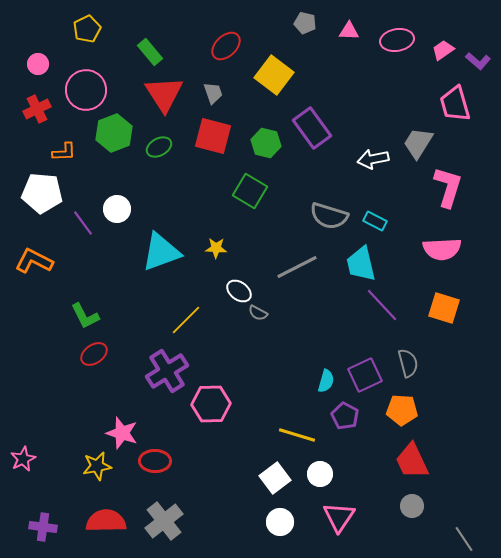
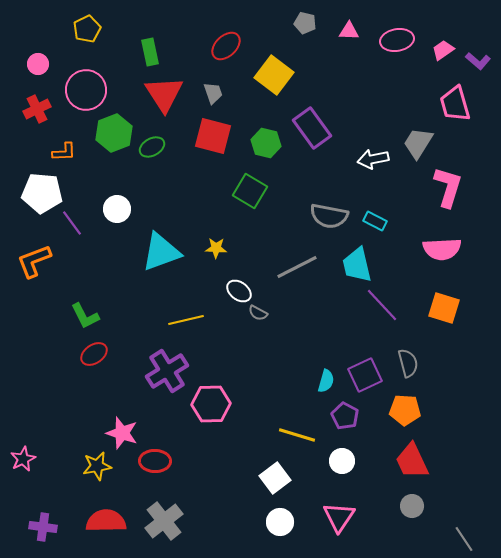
green rectangle at (150, 52): rotated 28 degrees clockwise
green ellipse at (159, 147): moved 7 px left
gray semicircle at (329, 216): rotated 6 degrees counterclockwise
purple line at (83, 223): moved 11 px left
orange L-shape at (34, 261): rotated 48 degrees counterclockwise
cyan trapezoid at (361, 264): moved 4 px left, 1 px down
yellow line at (186, 320): rotated 32 degrees clockwise
orange pentagon at (402, 410): moved 3 px right
white circle at (320, 474): moved 22 px right, 13 px up
